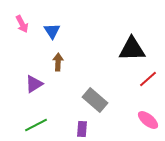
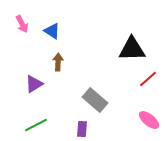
blue triangle: rotated 24 degrees counterclockwise
pink ellipse: moved 1 px right
